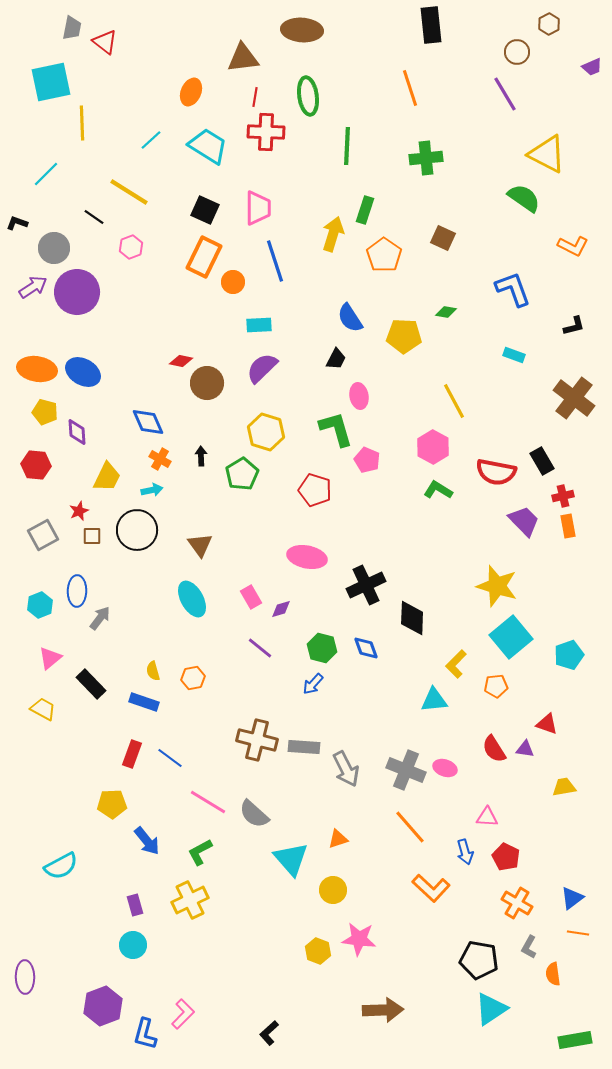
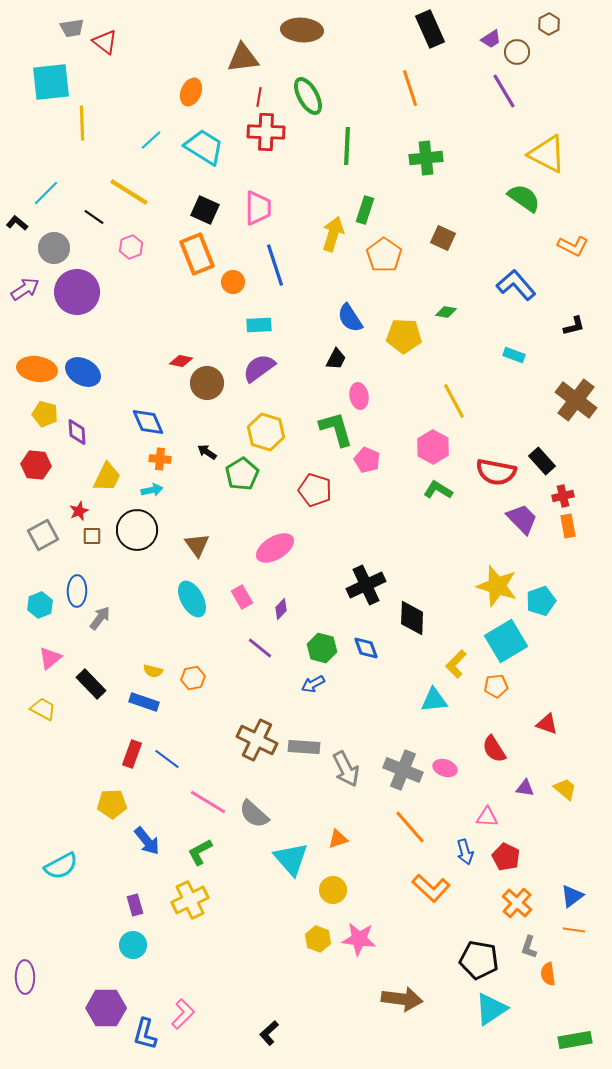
black rectangle at (431, 25): moved 1 px left, 4 px down; rotated 18 degrees counterclockwise
gray trapezoid at (72, 28): rotated 70 degrees clockwise
purple trapezoid at (592, 67): moved 101 px left, 28 px up; rotated 10 degrees counterclockwise
cyan square at (51, 82): rotated 6 degrees clockwise
purple line at (505, 94): moved 1 px left, 3 px up
green ellipse at (308, 96): rotated 21 degrees counterclockwise
red line at (255, 97): moved 4 px right
cyan trapezoid at (208, 146): moved 4 px left, 1 px down
cyan line at (46, 174): moved 19 px down
black L-shape at (17, 223): rotated 20 degrees clockwise
orange rectangle at (204, 257): moved 7 px left, 3 px up; rotated 48 degrees counterclockwise
blue line at (275, 261): moved 4 px down
purple arrow at (33, 287): moved 8 px left, 2 px down
blue L-shape at (513, 289): moved 3 px right, 4 px up; rotated 21 degrees counterclockwise
purple semicircle at (262, 368): moved 3 px left; rotated 8 degrees clockwise
brown cross at (574, 398): moved 2 px right, 2 px down
yellow pentagon at (45, 412): moved 2 px down
black arrow at (201, 456): moved 6 px right, 4 px up; rotated 54 degrees counterclockwise
orange cross at (160, 459): rotated 25 degrees counterclockwise
black rectangle at (542, 461): rotated 12 degrees counterclockwise
purple trapezoid at (524, 521): moved 2 px left, 2 px up
brown triangle at (200, 545): moved 3 px left
pink ellipse at (307, 557): moved 32 px left, 9 px up; rotated 42 degrees counterclockwise
pink rectangle at (251, 597): moved 9 px left
purple diamond at (281, 609): rotated 30 degrees counterclockwise
cyan square at (511, 637): moved 5 px left, 4 px down; rotated 9 degrees clockwise
cyan pentagon at (569, 655): moved 28 px left, 54 px up
yellow semicircle at (153, 671): rotated 60 degrees counterclockwise
blue arrow at (313, 684): rotated 20 degrees clockwise
brown cross at (257, 740): rotated 12 degrees clockwise
purple triangle at (525, 749): moved 39 px down
blue line at (170, 758): moved 3 px left, 1 px down
gray cross at (406, 770): moved 3 px left
yellow trapezoid at (564, 787): moved 1 px right, 2 px down; rotated 50 degrees clockwise
blue triangle at (572, 898): moved 2 px up
orange cross at (517, 903): rotated 12 degrees clockwise
orange line at (578, 933): moved 4 px left, 3 px up
gray L-shape at (529, 947): rotated 10 degrees counterclockwise
yellow hexagon at (318, 951): moved 12 px up
orange semicircle at (553, 974): moved 5 px left
purple hexagon at (103, 1006): moved 3 px right, 2 px down; rotated 21 degrees clockwise
brown arrow at (383, 1010): moved 19 px right, 11 px up; rotated 9 degrees clockwise
